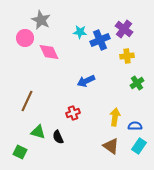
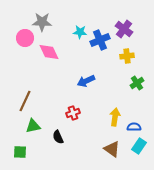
gray star: moved 1 px right, 2 px down; rotated 24 degrees counterclockwise
brown line: moved 2 px left
blue semicircle: moved 1 px left, 1 px down
green triangle: moved 5 px left, 6 px up; rotated 28 degrees counterclockwise
brown triangle: moved 1 px right, 3 px down
green square: rotated 24 degrees counterclockwise
